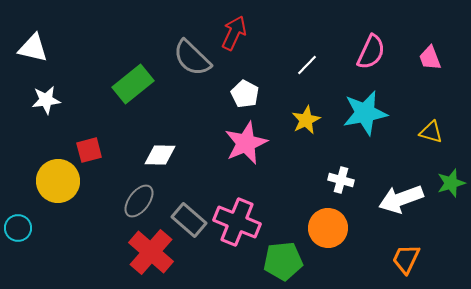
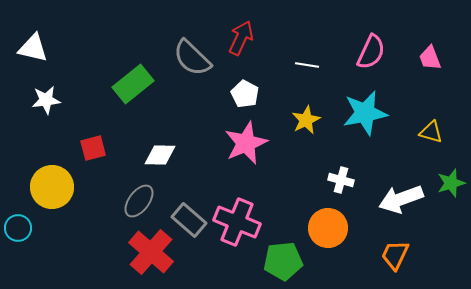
red arrow: moved 7 px right, 5 px down
white line: rotated 55 degrees clockwise
red square: moved 4 px right, 2 px up
yellow circle: moved 6 px left, 6 px down
orange trapezoid: moved 11 px left, 4 px up
